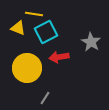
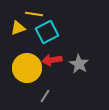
yellow triangle: rotated 42 degrees counterclockwise
cyan square: moved 1 px right
gray star: moved 12 px left, 22 px down
red arrow: moved 7 px left, 3 px down
gray line: moved 2 px up
